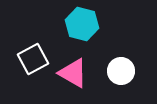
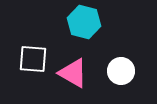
cyan hexagon: moved 2 px right, 2 px up
white square: rotated 32 degrees clockwise
